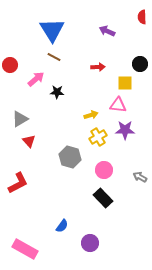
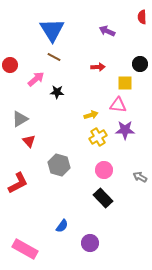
gray hexagon: moved 11 px left, 8 px down
